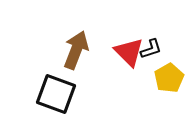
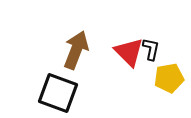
black L-shape: rotated 60 degrees counterclockwise
yellow pentagon: rotated 20 degrees clockwise
black square: moved 2 px right, 1 px up
